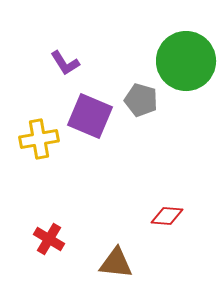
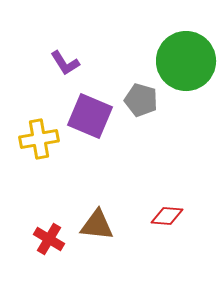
brown triangle: moved 19 px left, 38 px up
